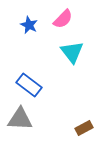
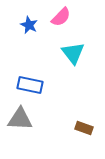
pink semicircle: moved 2 px left, 2 px up
cyan triangle: moved 1 px right, 1 px down
blue rectangle: moved 1 px right; rotated 25 degrees counterclockwise
brown rectangle: rotated 48 degrees clockwise
